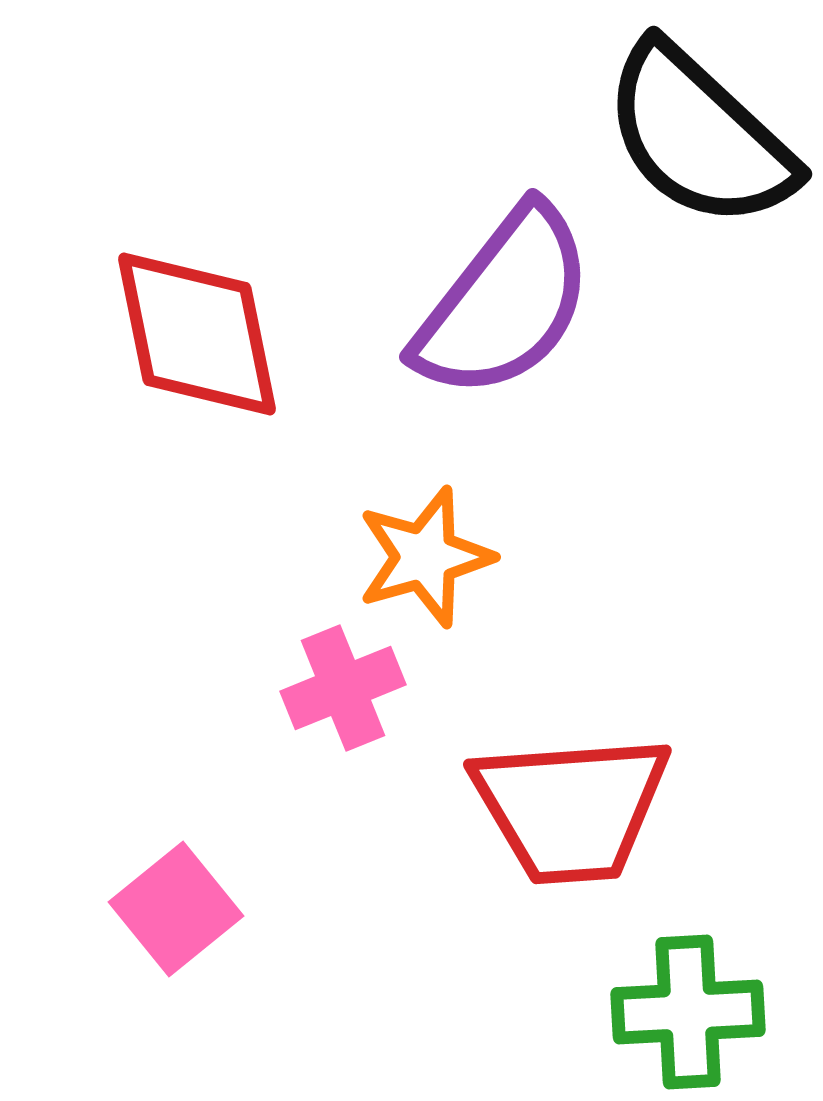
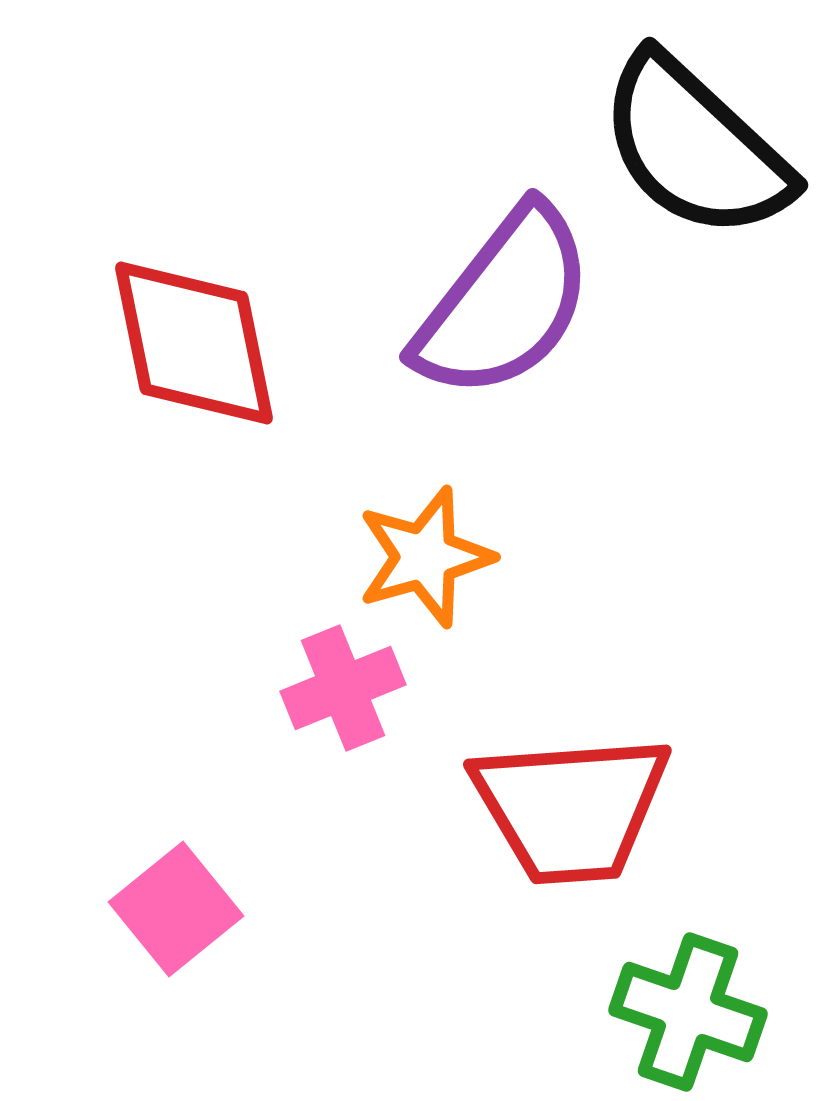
black semicircle: moved 4 px left, 11 px down
red diamond: moved 3 px left, 9 px down
green cross: rotated 22 degrees clockwise
